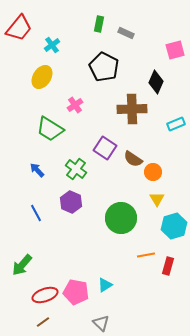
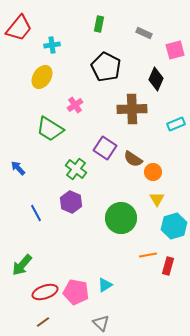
gray rectangle: moved 18 px right
cyan cross: rotated 28 degrees clockwise
black pentagon: moved 2 px right
black diamond: moved 3 px up
blue arrow: moved 19 px left, 2 px up
orange line: moved 2 px right
red ellipse: moved 3 px up
